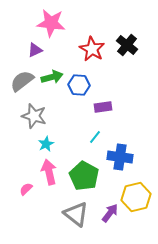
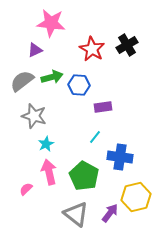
black cross: rotated 20 degrees clockwise
